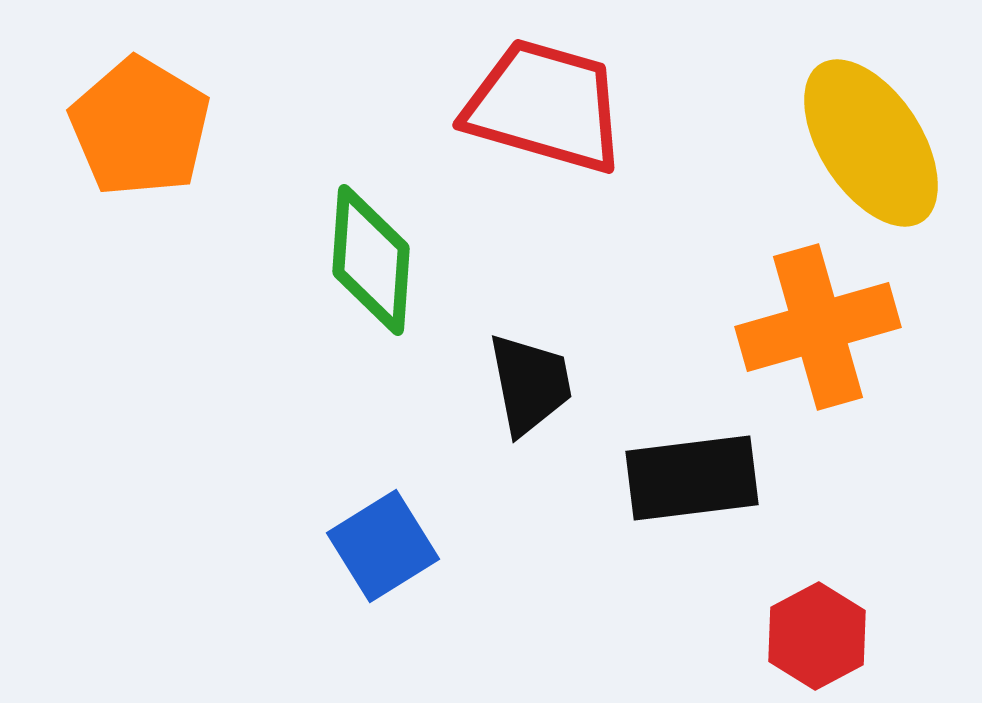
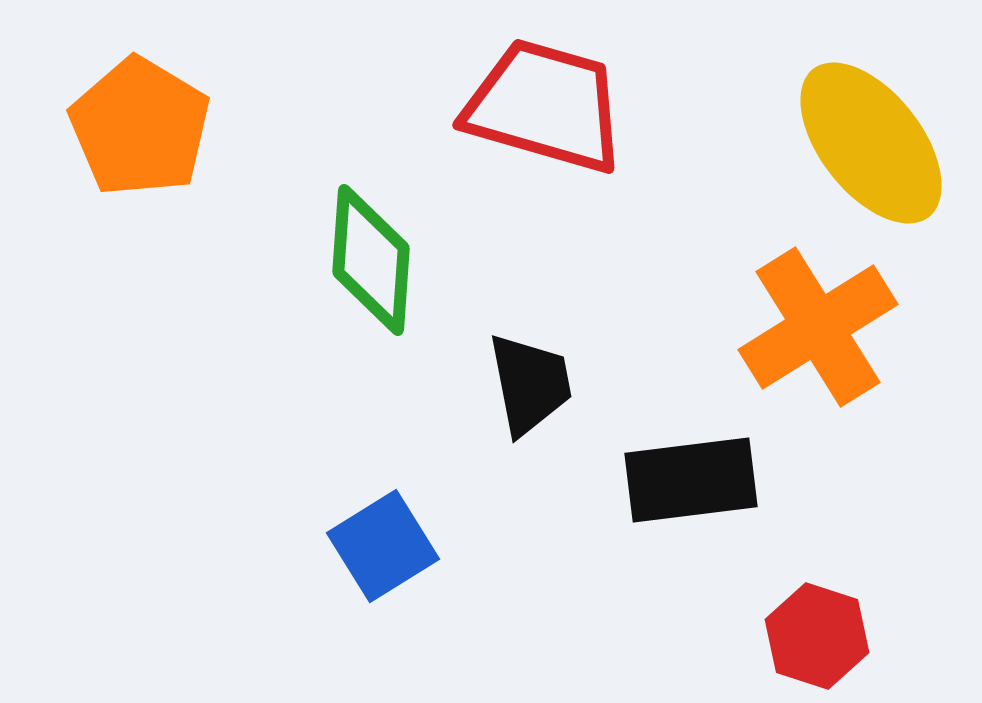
yellow ellipse: rotated 5 degrees counterclockwise
orange cross: rotated 16 degrees counterclockwise
black rectangle: moved 1 px left, 2 px down
red hexagon: rotated 14 degrees counterclockwise
